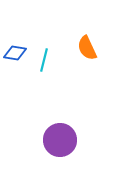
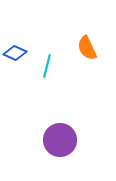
blue diamond: rotated 15 degrees clockwise
cyan line: moved 3 px right, 6 px down
